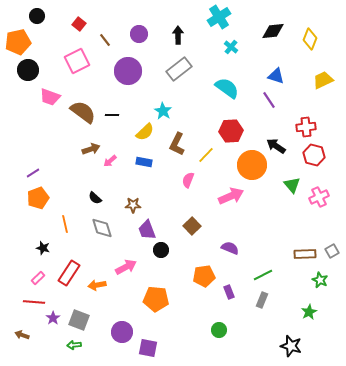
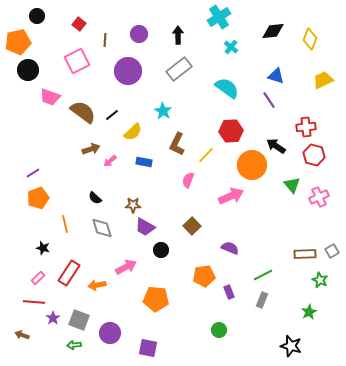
brown line at (105, 40): rotated 40 degrees clockwise
black line at (112, 115): rotated 40 degrees counterclockwise
yellow semicircle at (145, 132): moved 12 px left
purple trapezoid at (147, 230): moved 2 px left, 3 px up; rotated 40 degrees counterclockwise
purple circle at (122, 332): moved 12 px left, 1 px down
